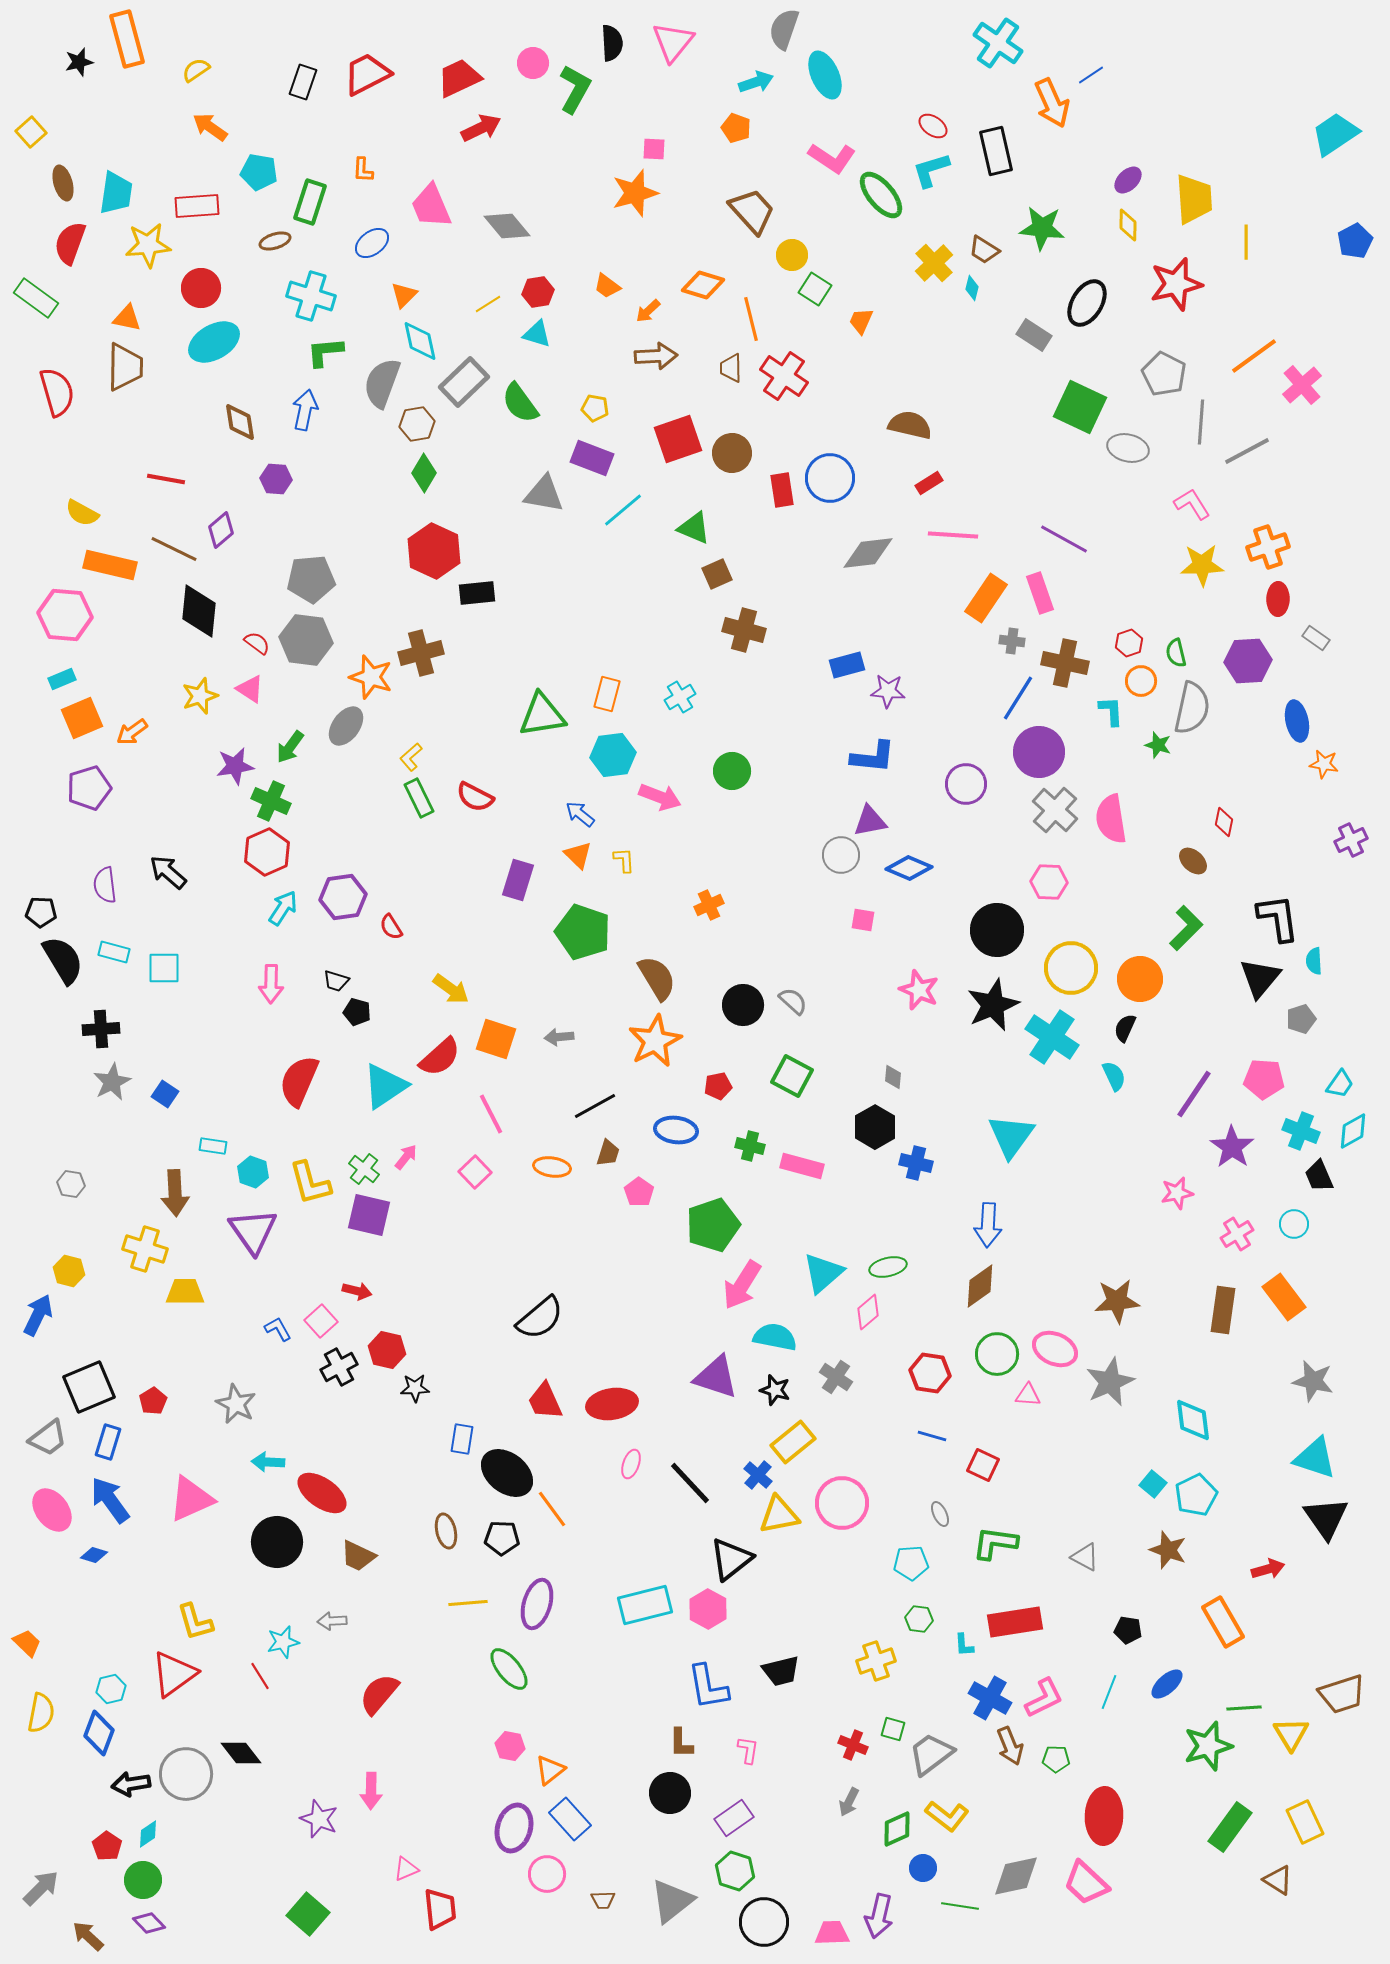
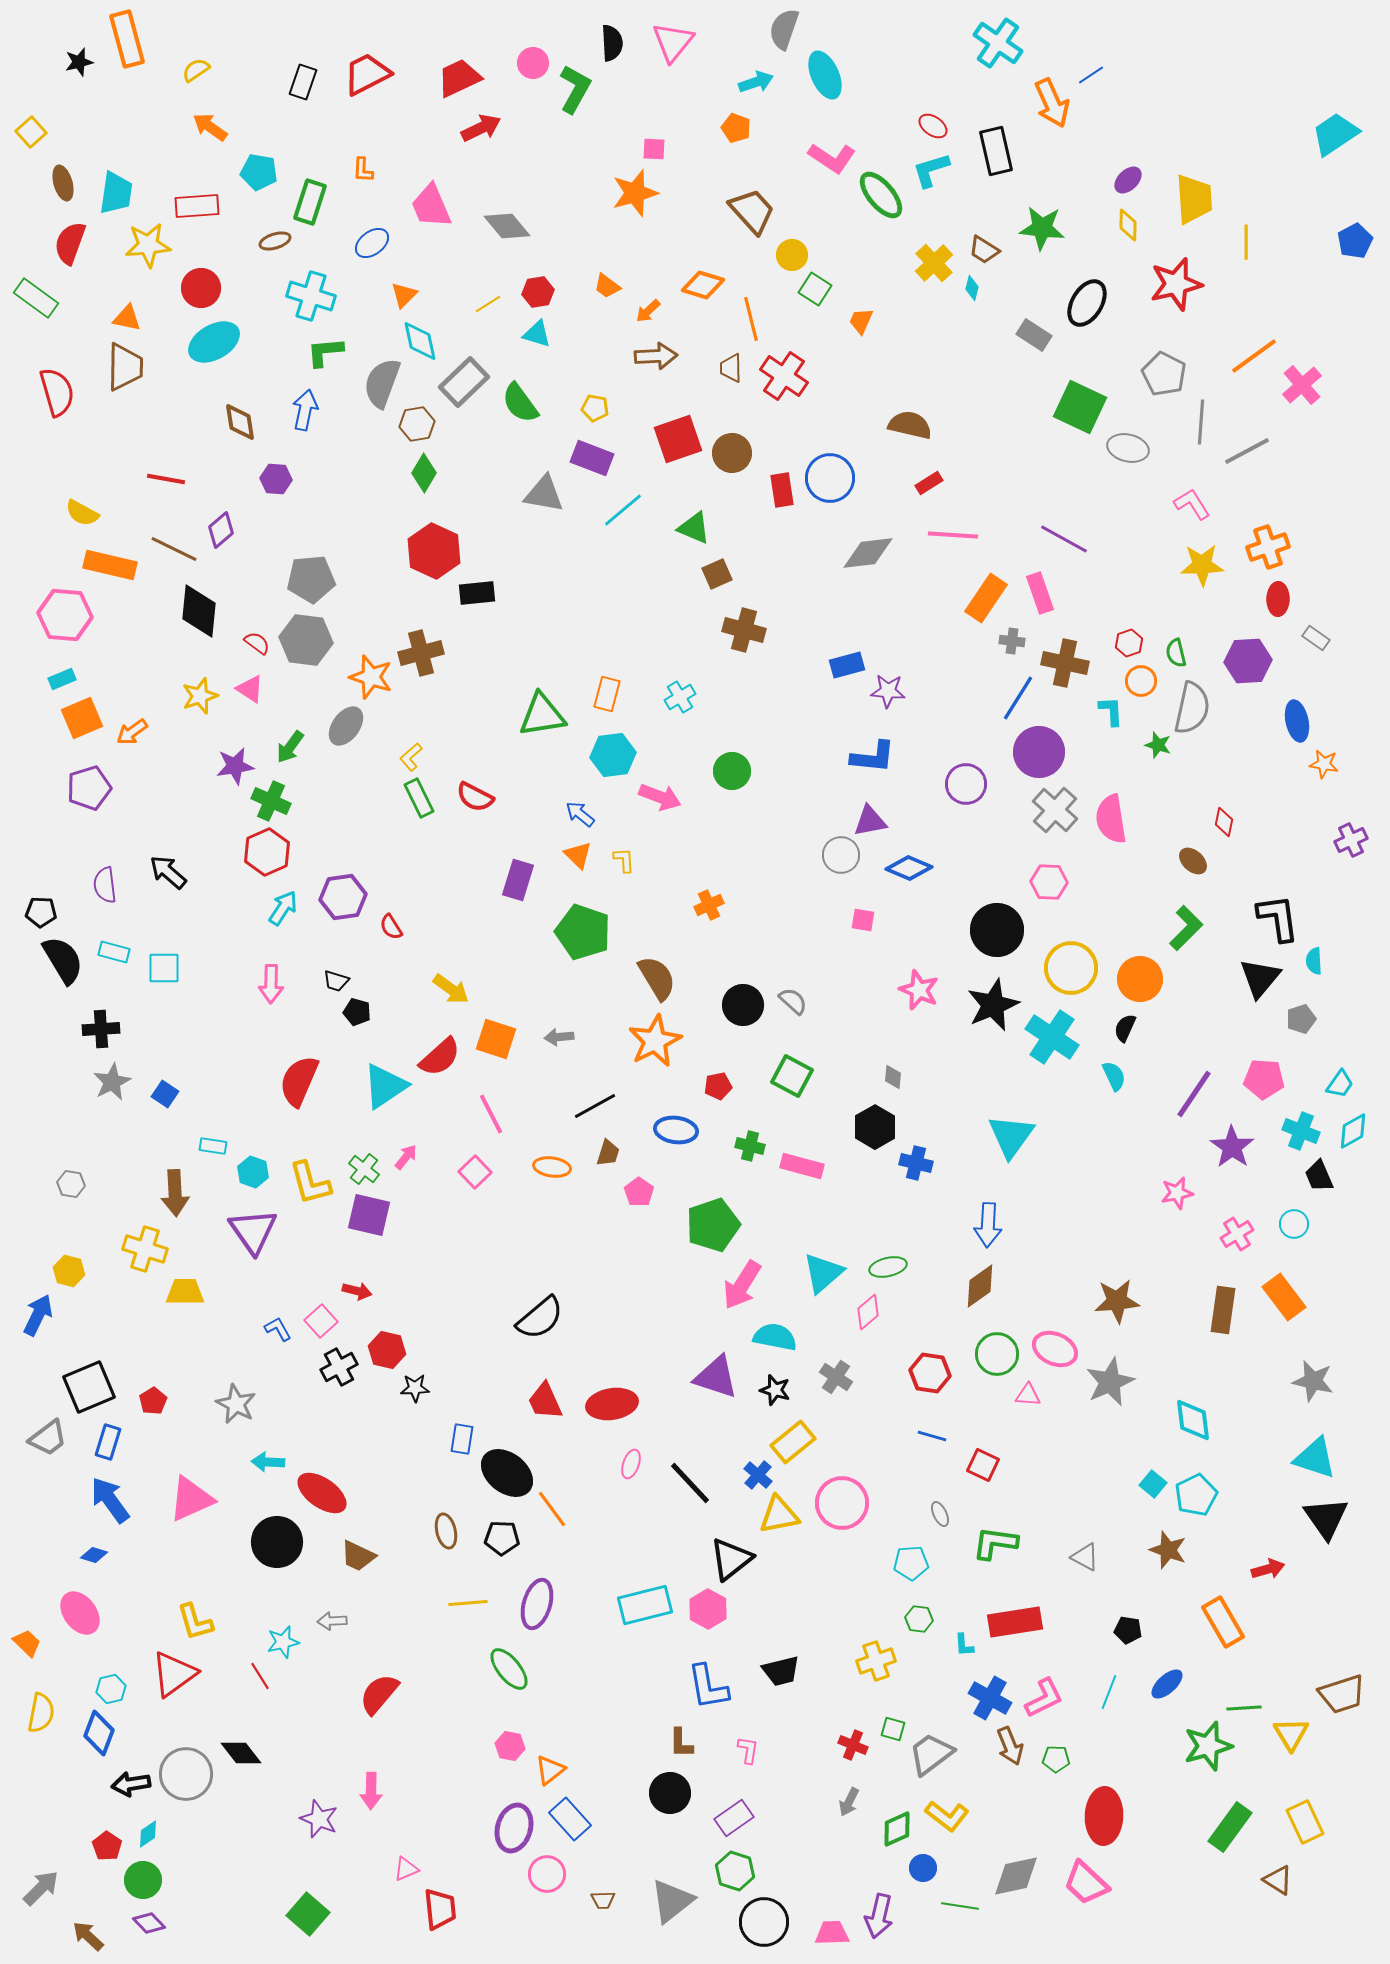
pink ellipse at (52, 1510): moved 28 px right, 103 px down
